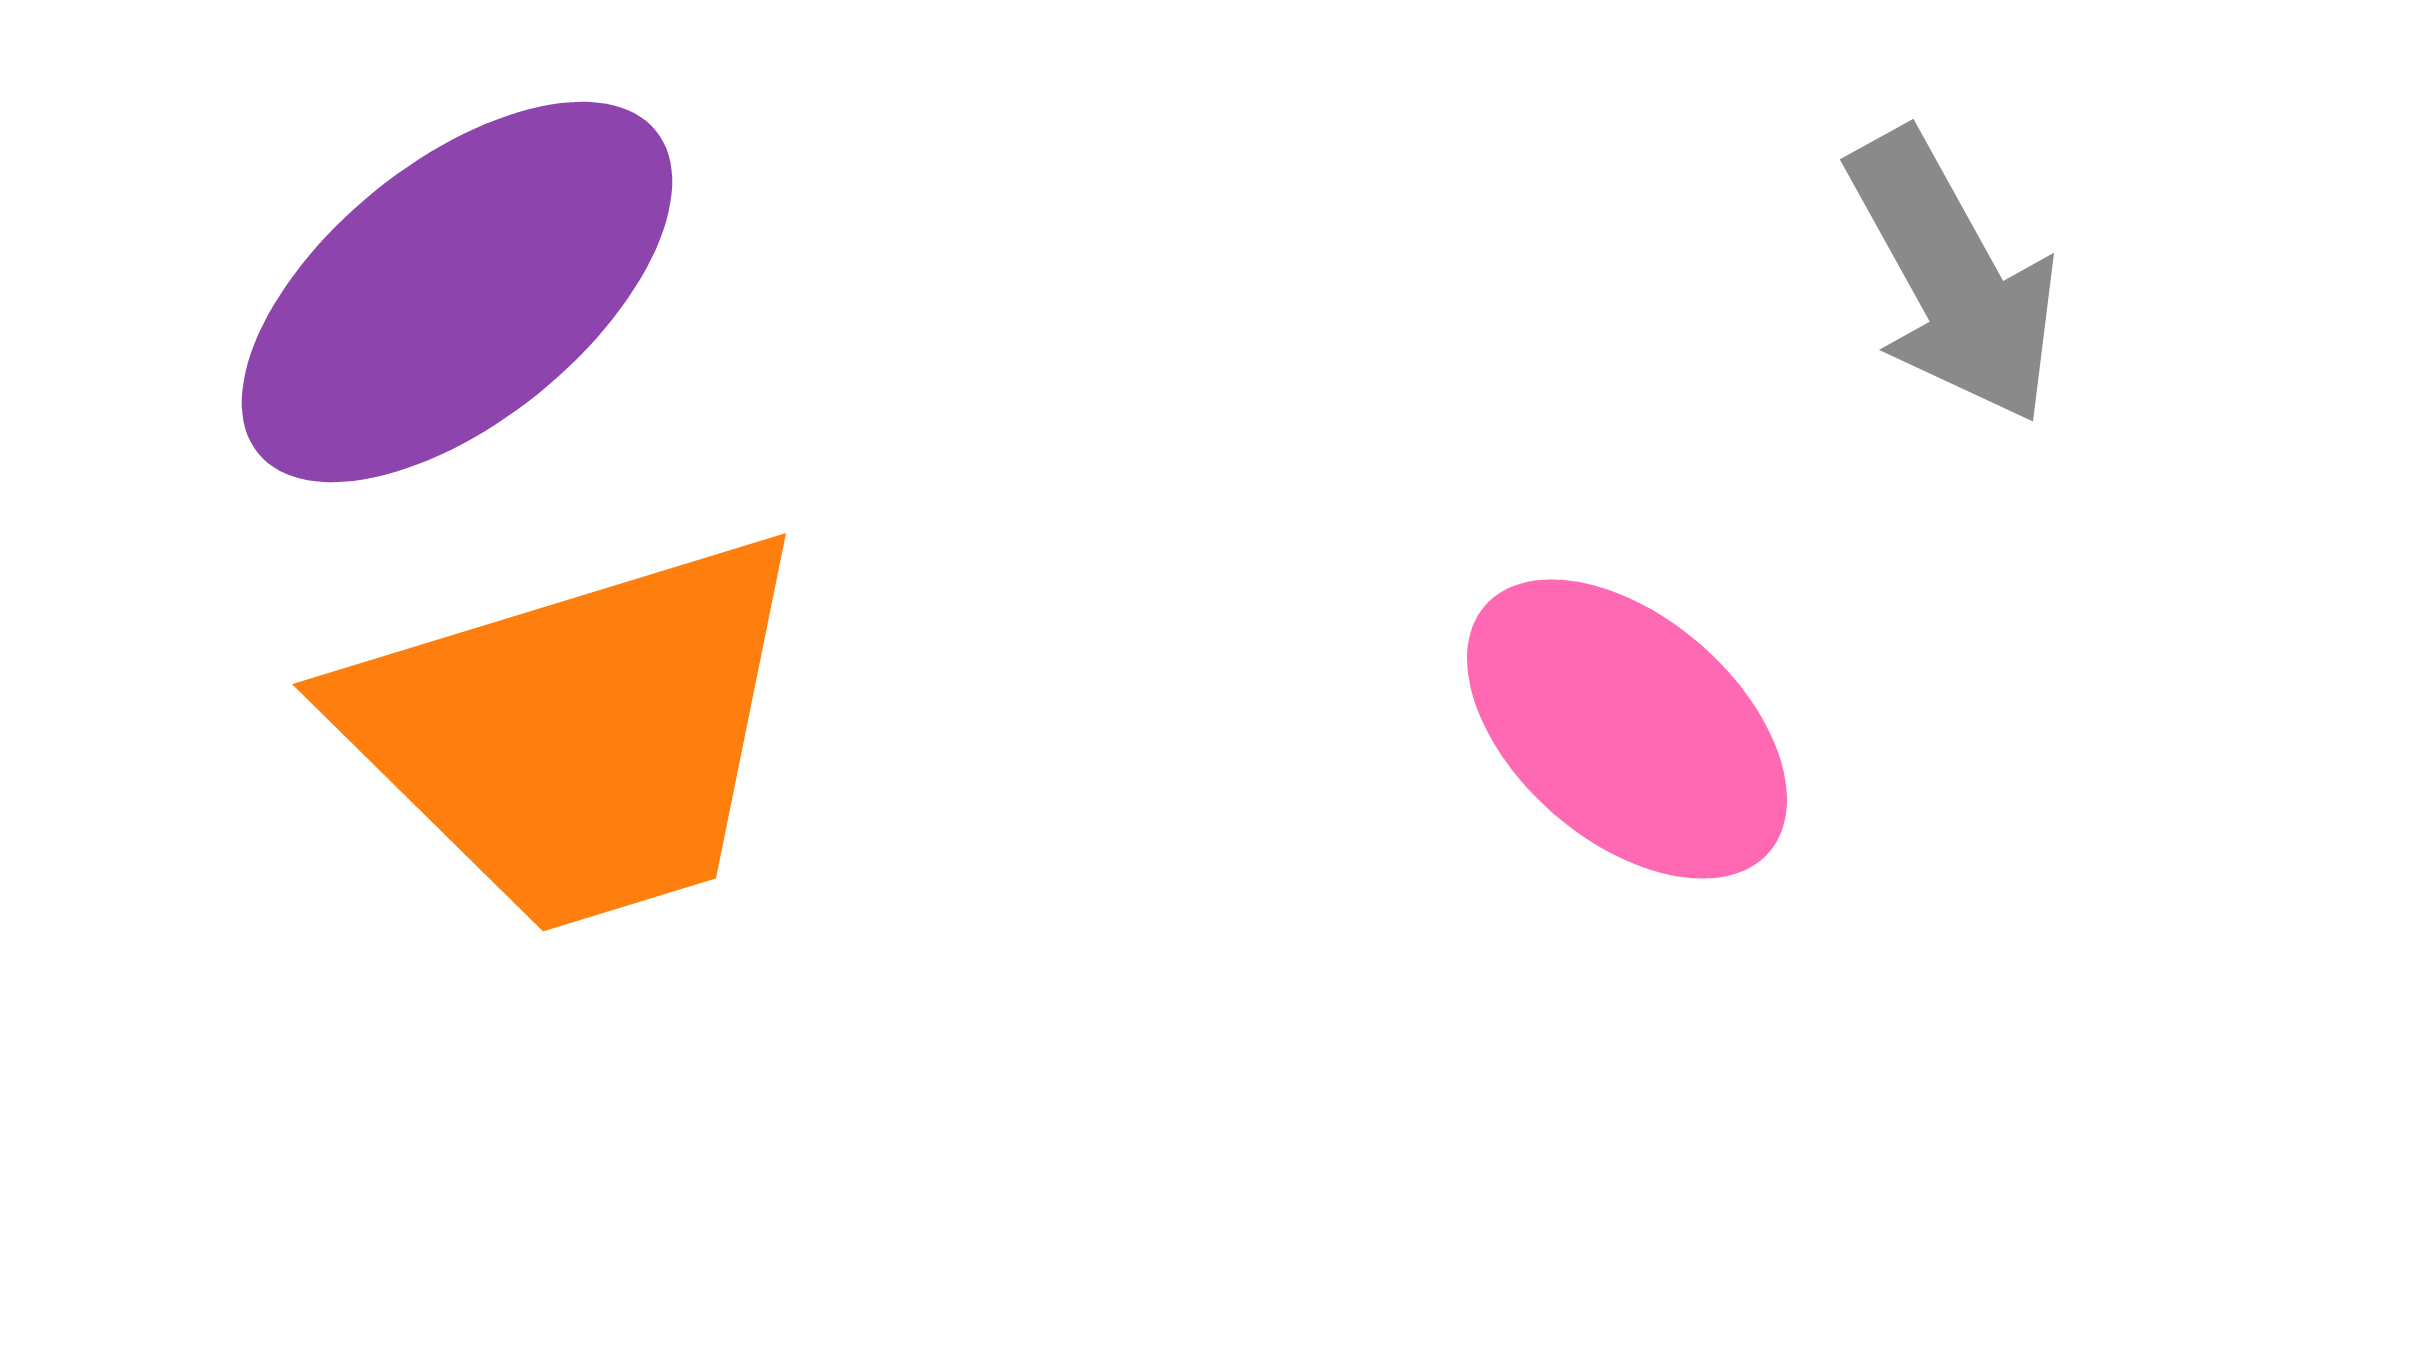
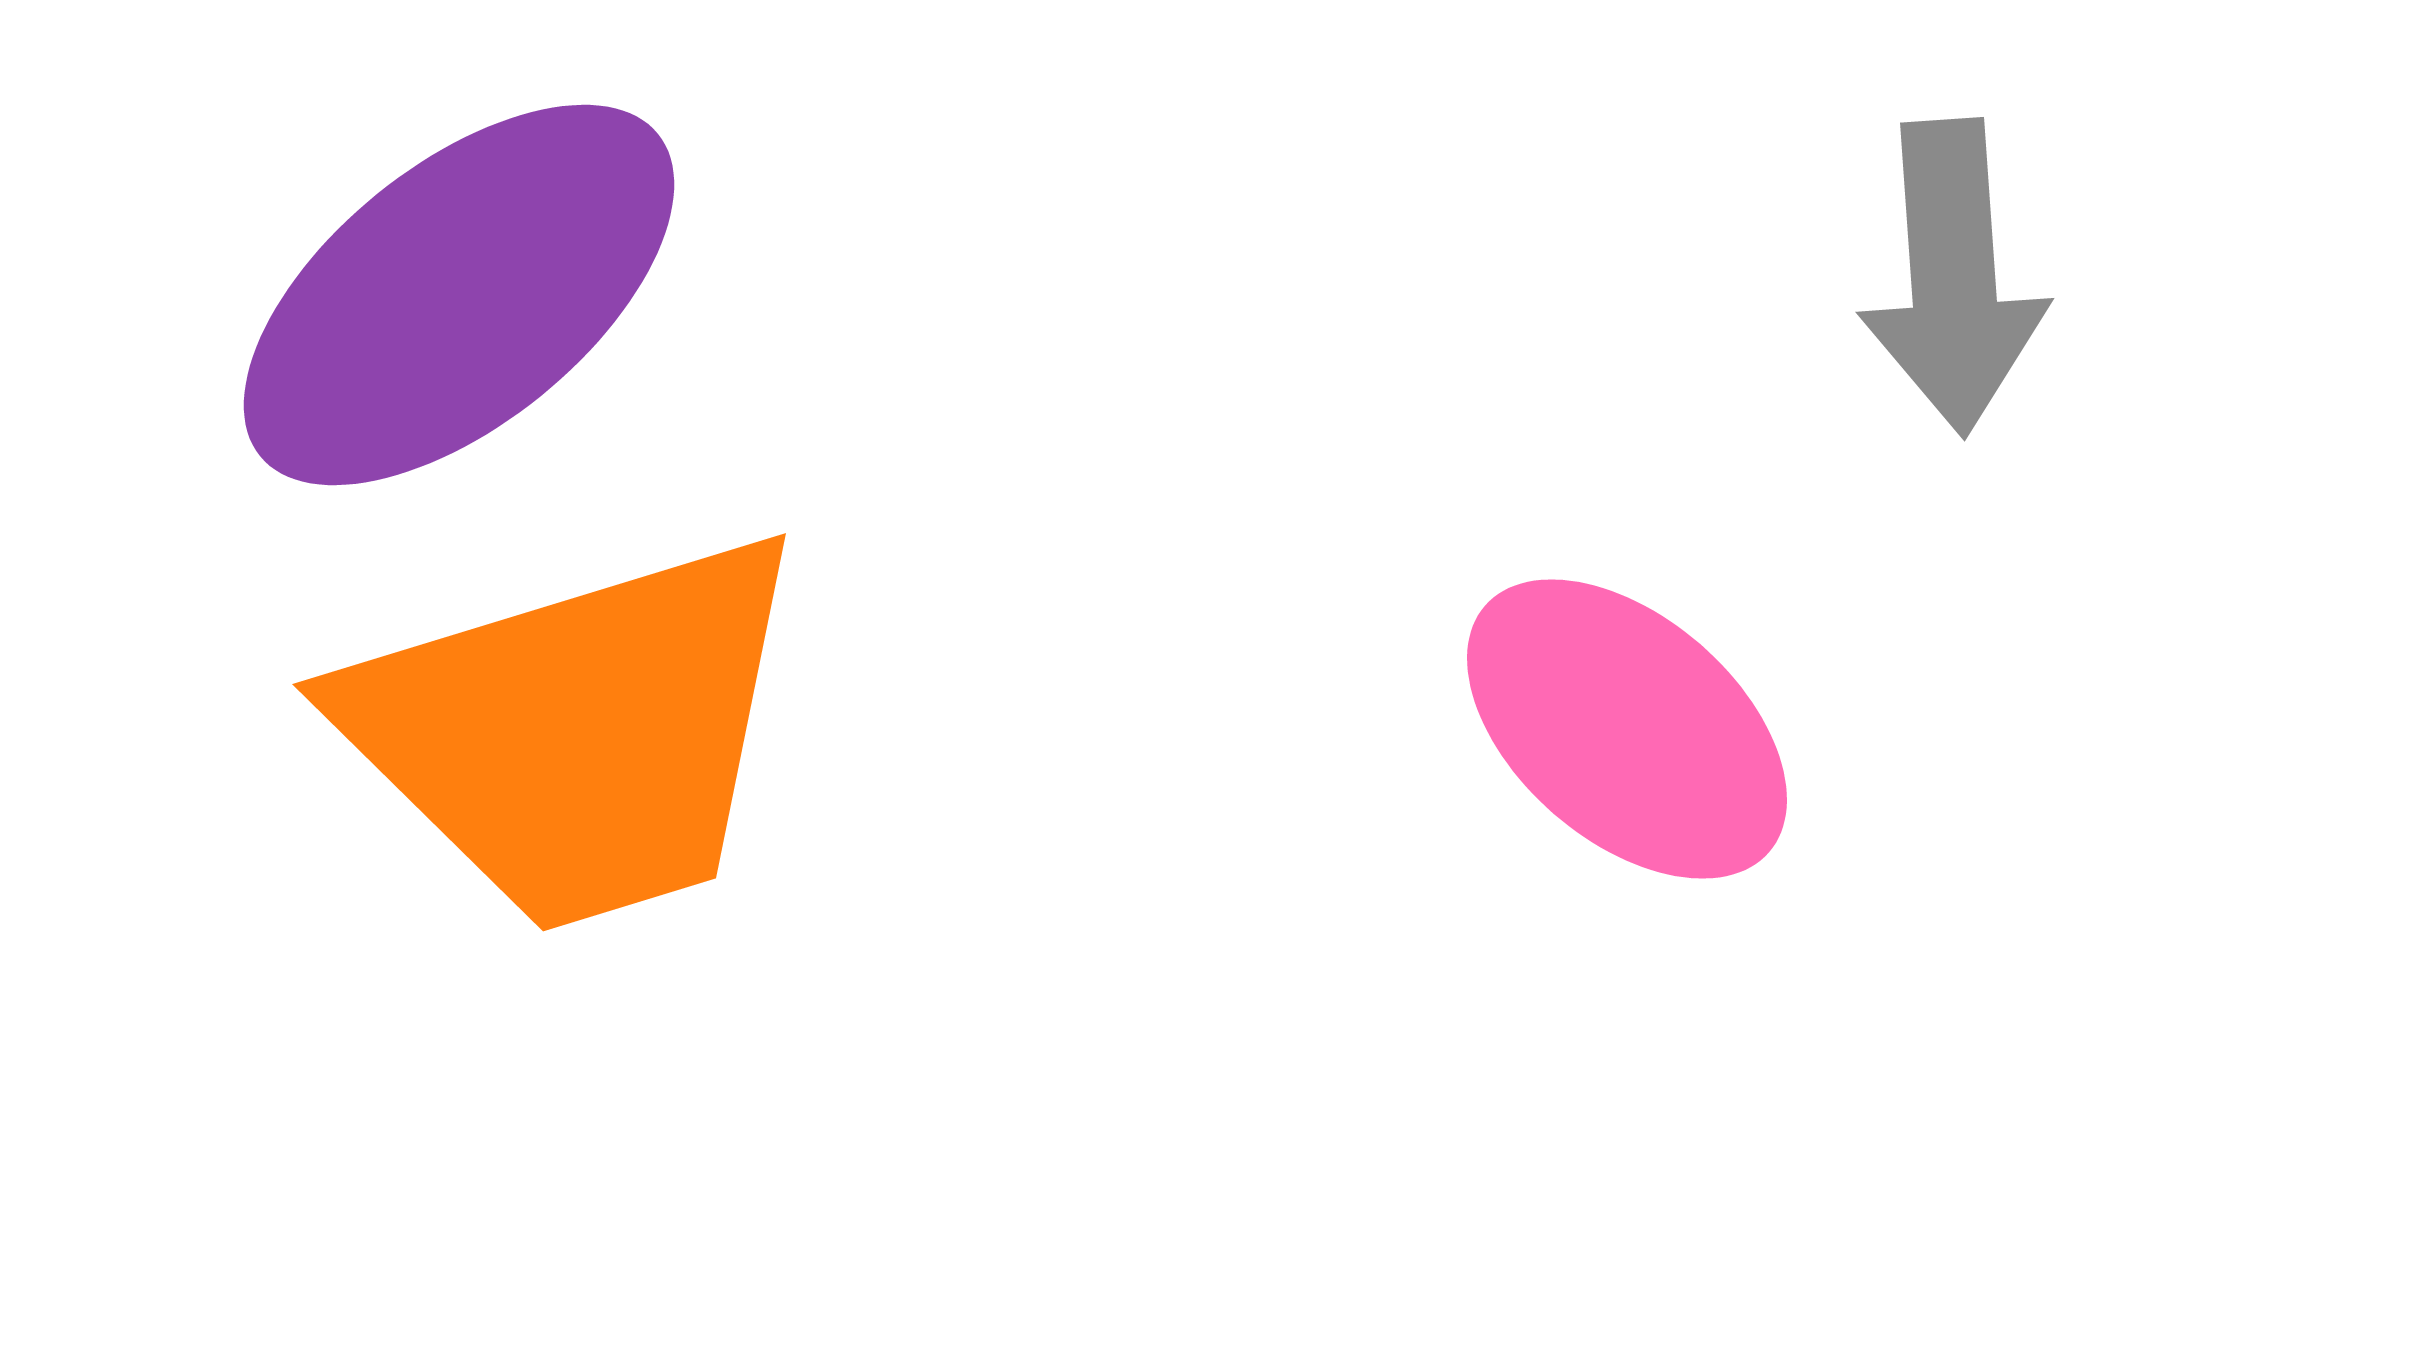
gray arrow: rotated 25 degrees clockwise
purple ellipse: moved 2 px right, 3 px down
